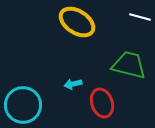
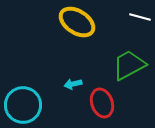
green trapezoid: rotated 42 degrees counterclockwise
